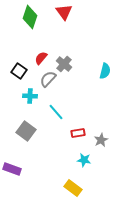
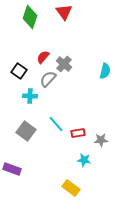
red semicircle: moved 2 px right, 1 px up
cyan line: moved 12 px down
gray star: rotated 24 degrees clockwise
yellow rectangle: moved 2 px left
